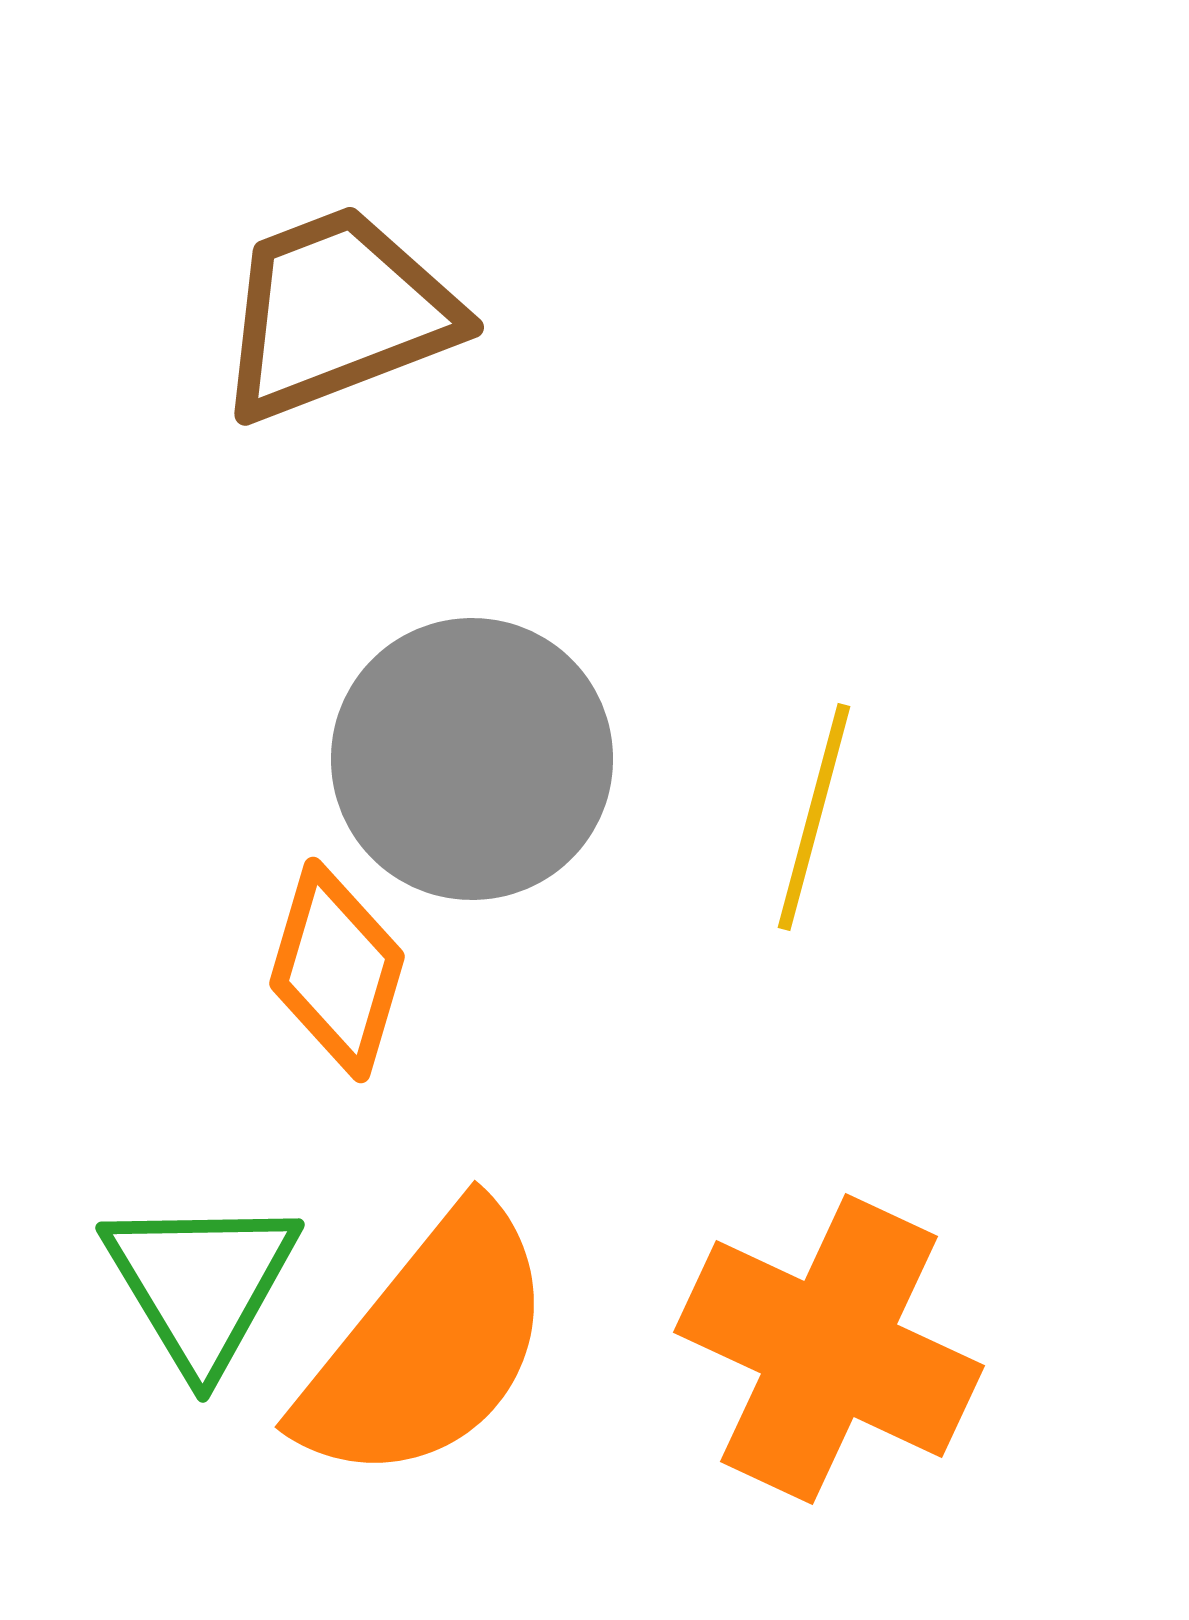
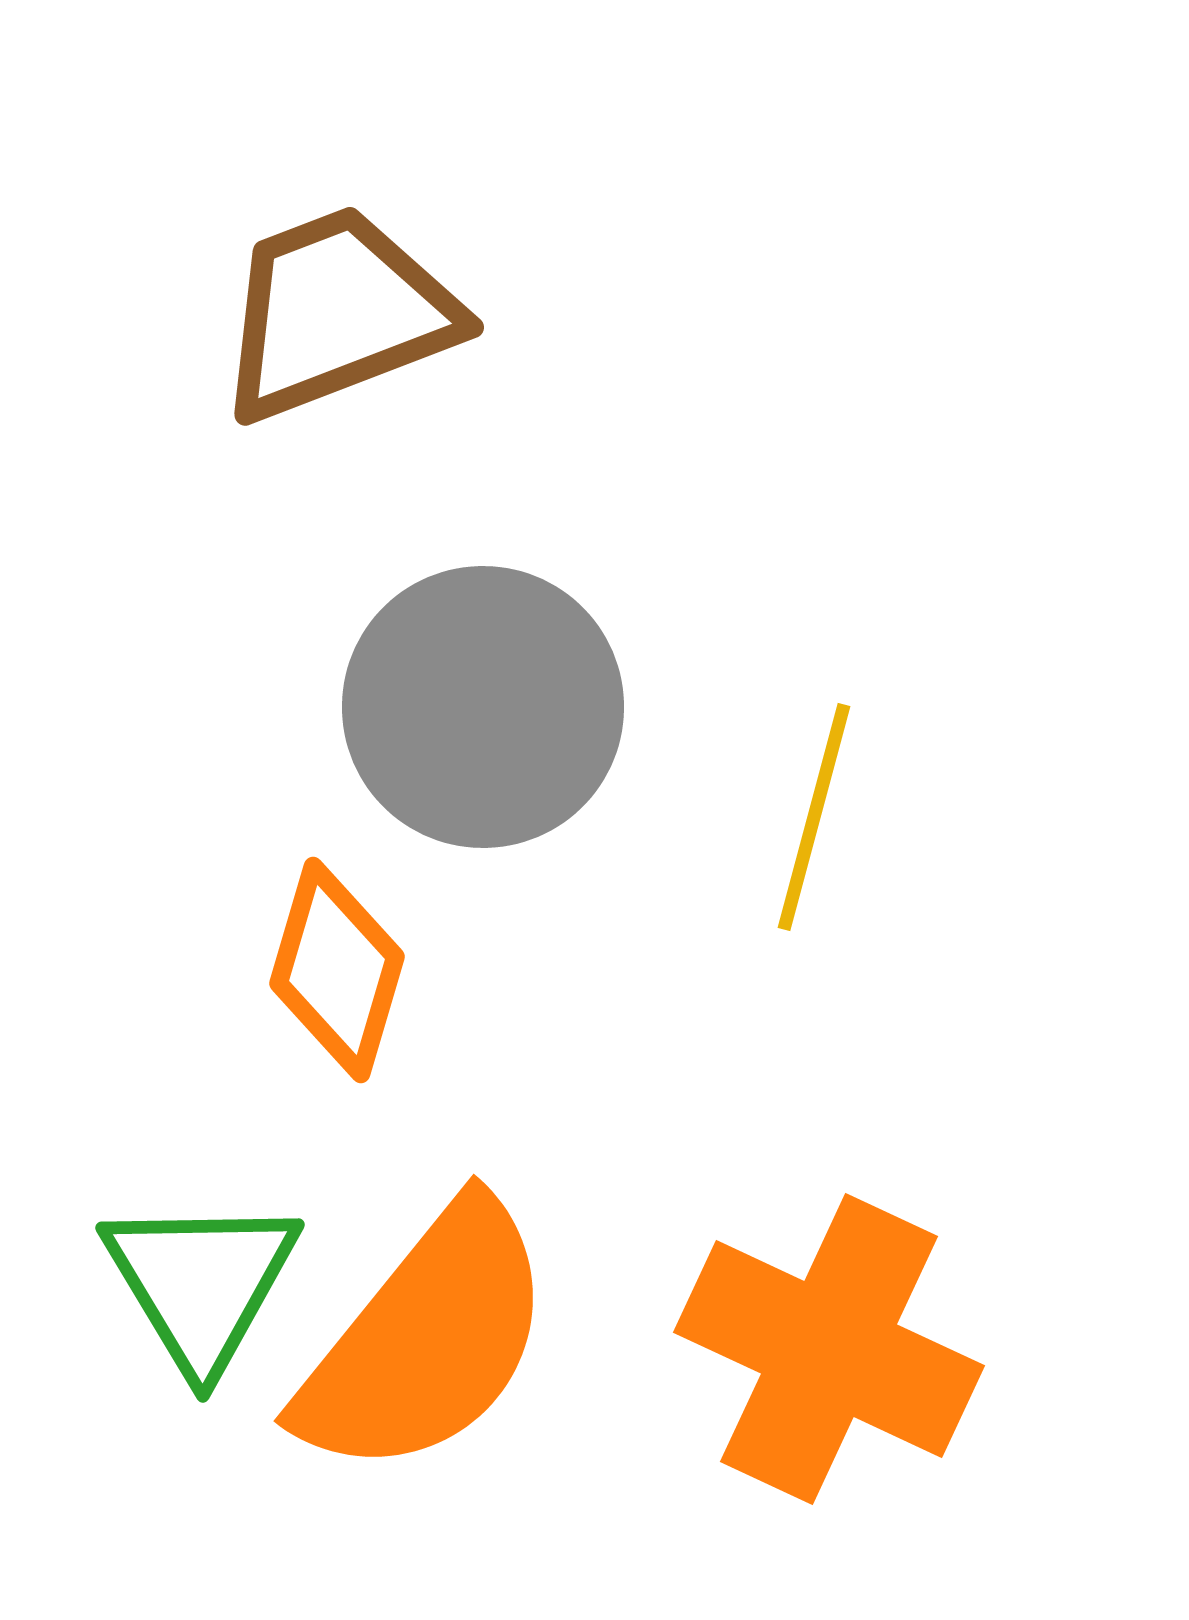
gray circle: moved 11 px right, 52 px up
orange semicircle: moved 1 px left, 6 px up
